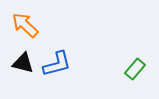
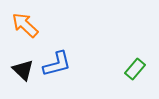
black triangle: moved 7 px down; rotated 30 degrees clockwise
